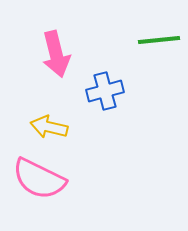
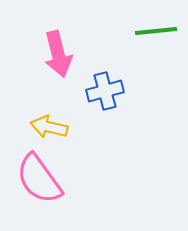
green line: moved 3 px left, 9 px up
pink arrow: moved 2 px right
pink semicircle: rotated 28 degrees clockwise
